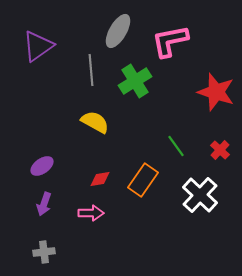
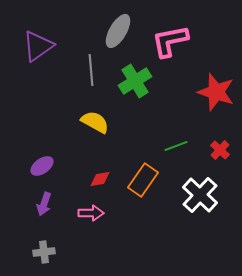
green line: rotated 75 degrees counterclockwise
